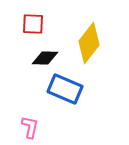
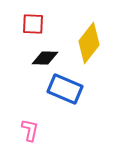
pink L-shape: moved 3 px down
